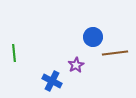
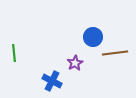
purple star: moved 1 px left, 2 px up
